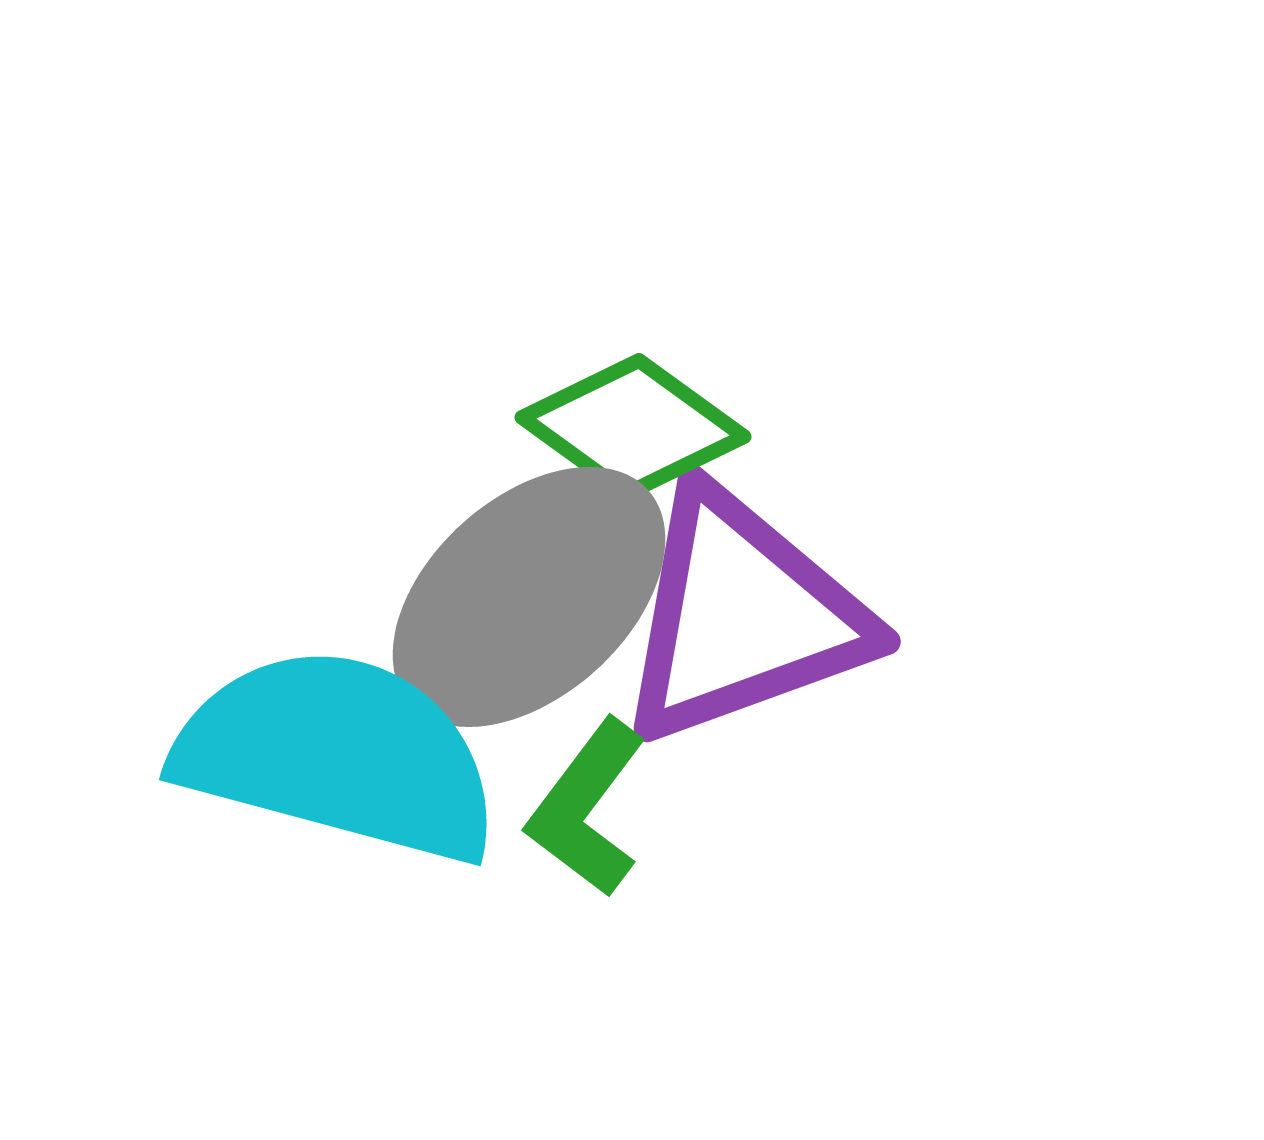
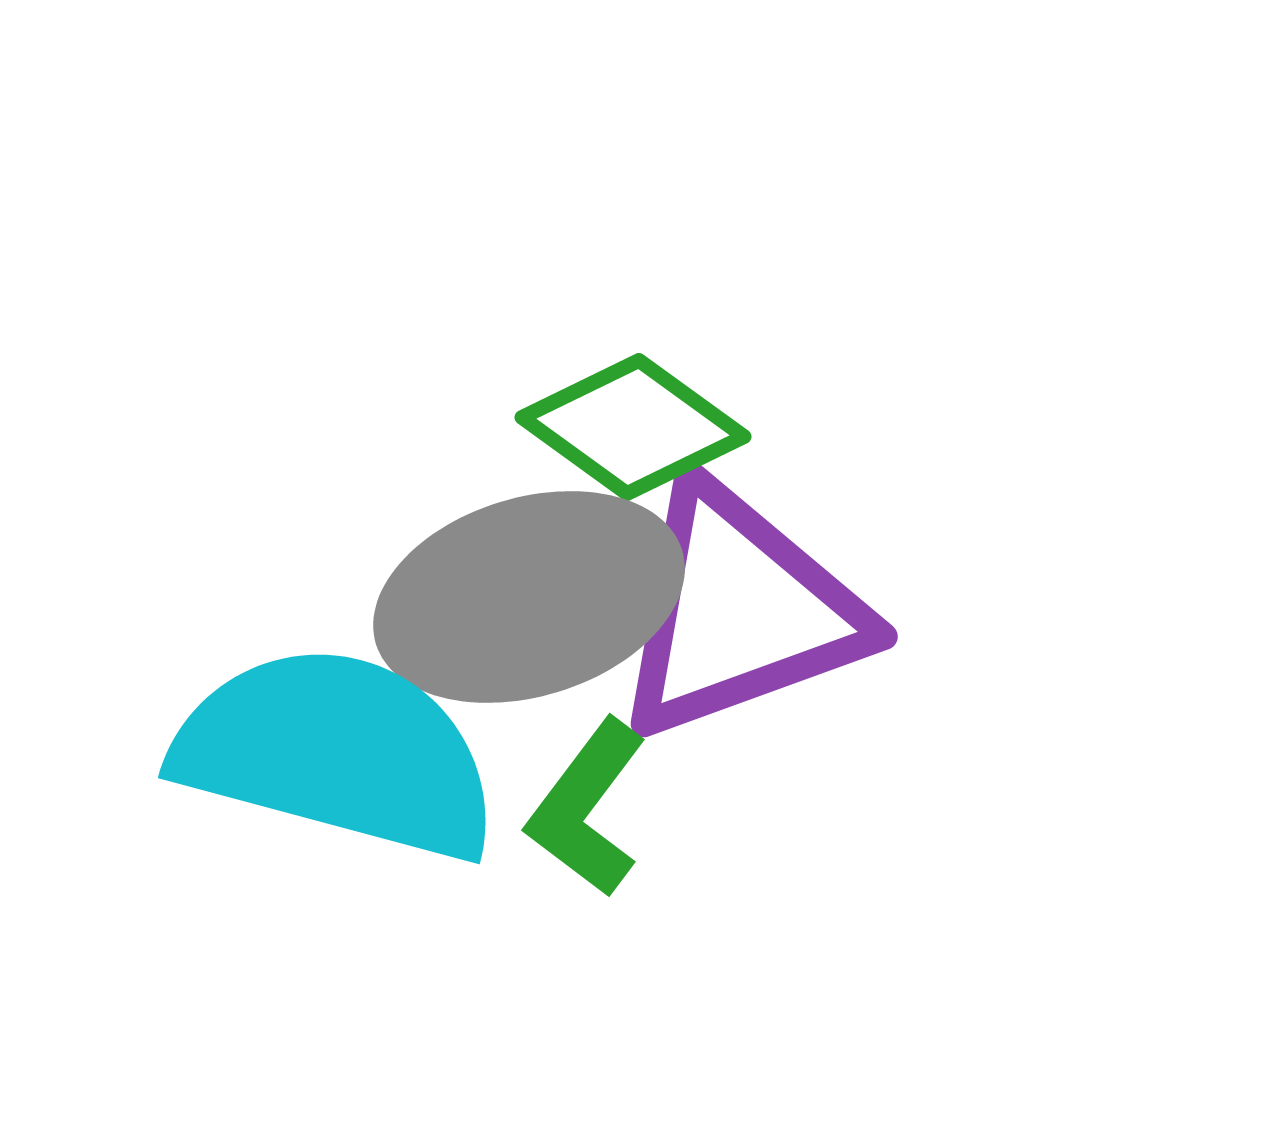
gray ellipse: rotated 25 degrees clockwise
purple triangle: moved 3 px left, 5 px up
cyan semicircle: moved 1 px left, 2 px up
